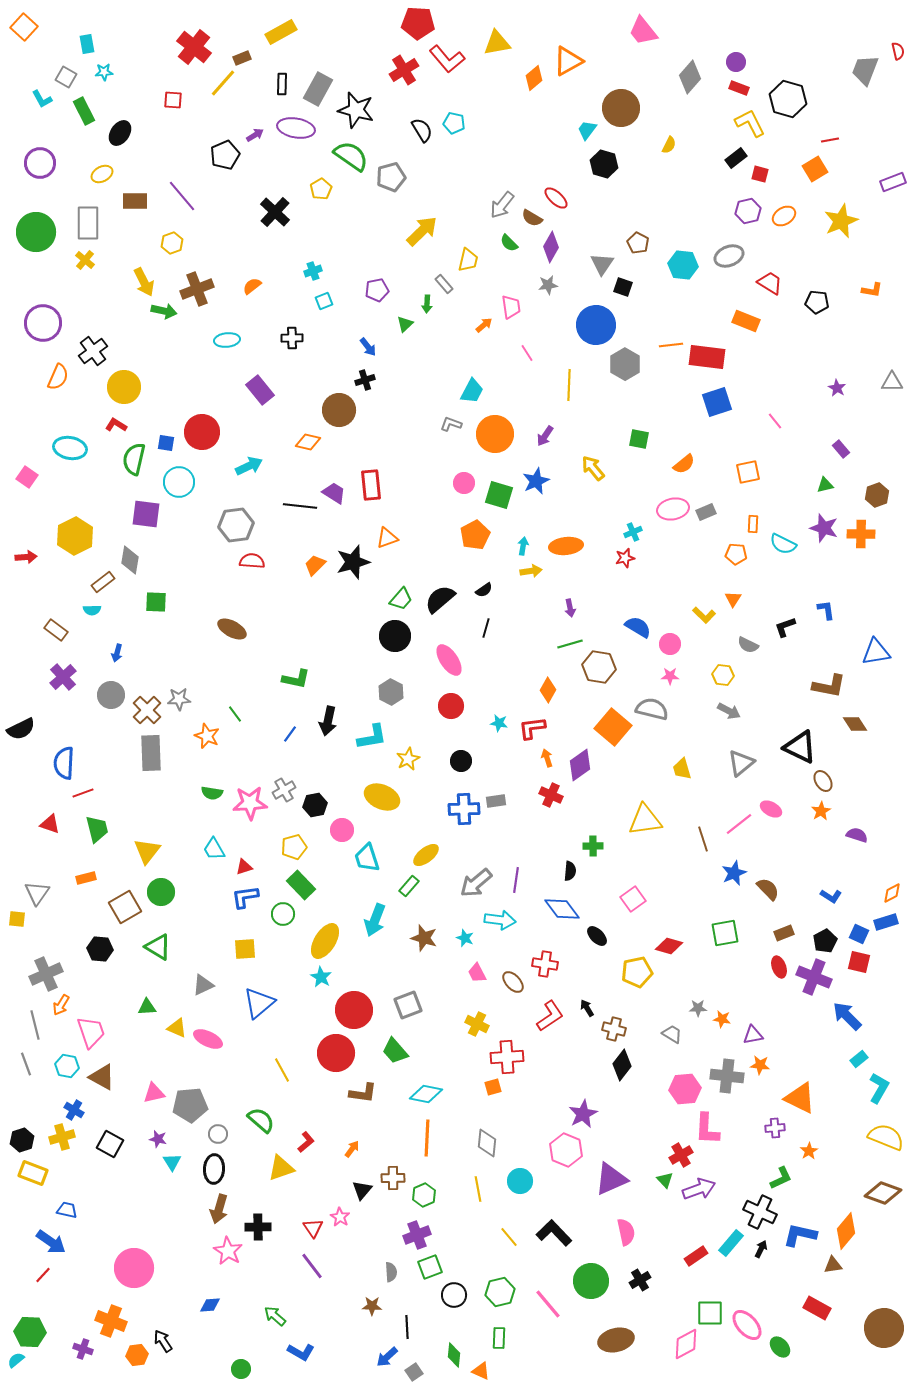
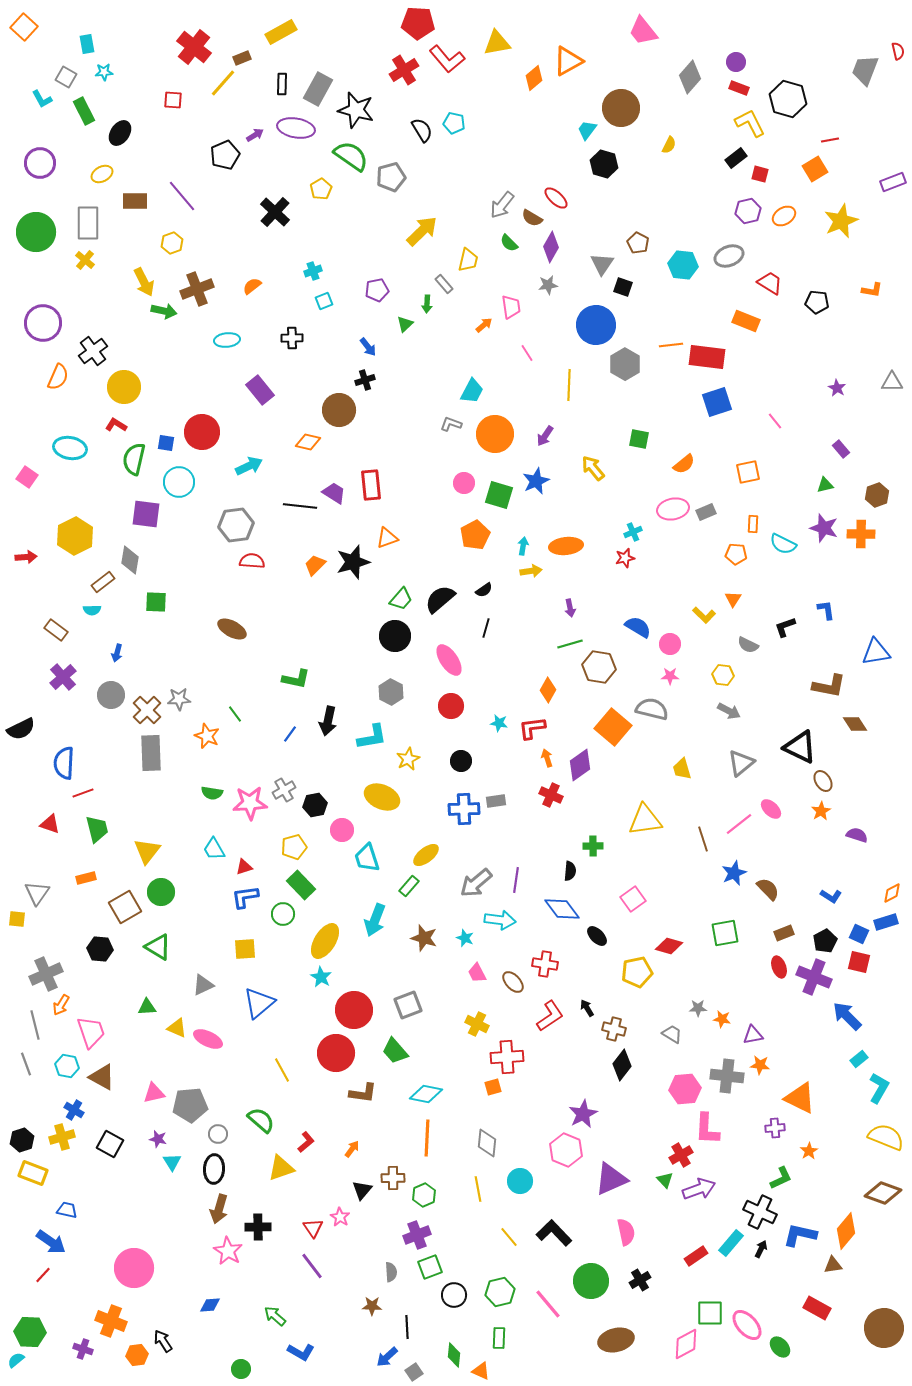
pink ellipse at (771, 809): rotated 15 degrees clockwise
